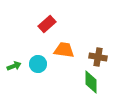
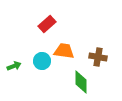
orange trapezoid: moved 1 px down
cyan circle: moved 4 px right, 3 px up
green diamond: moved 10 px left
